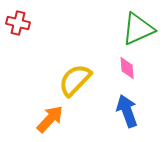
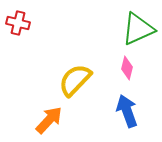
pink diamond: rotated 20 degrees clockwise
orange arrow: moved 1 px left, 1 px down
